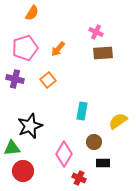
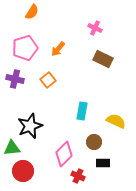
orange semicircle: moved 1 px up
pink cross: moved 1 px left, 4 px up
brown rectangle: moved 6 px down; rotated 30 degrees clockwise
yellow semicircle: moved 2 px left; rotated 60 degrees clockwise
pink diamond: rotated 15 degrees clockwise
red cross: moved 1 px left, 2 px up
